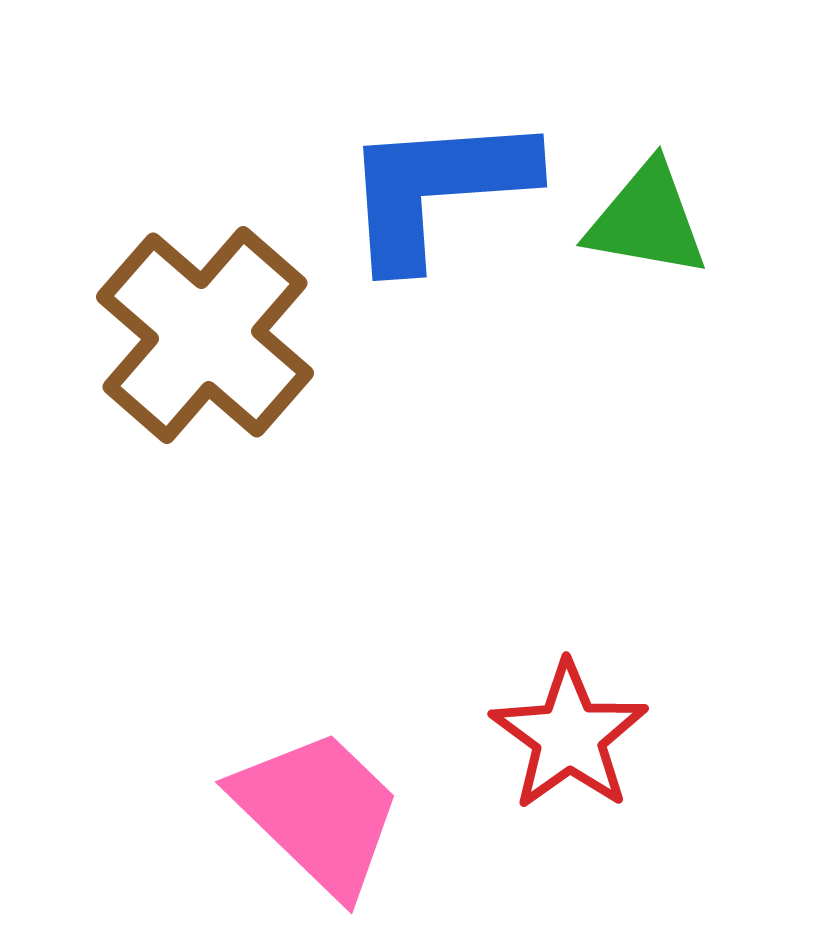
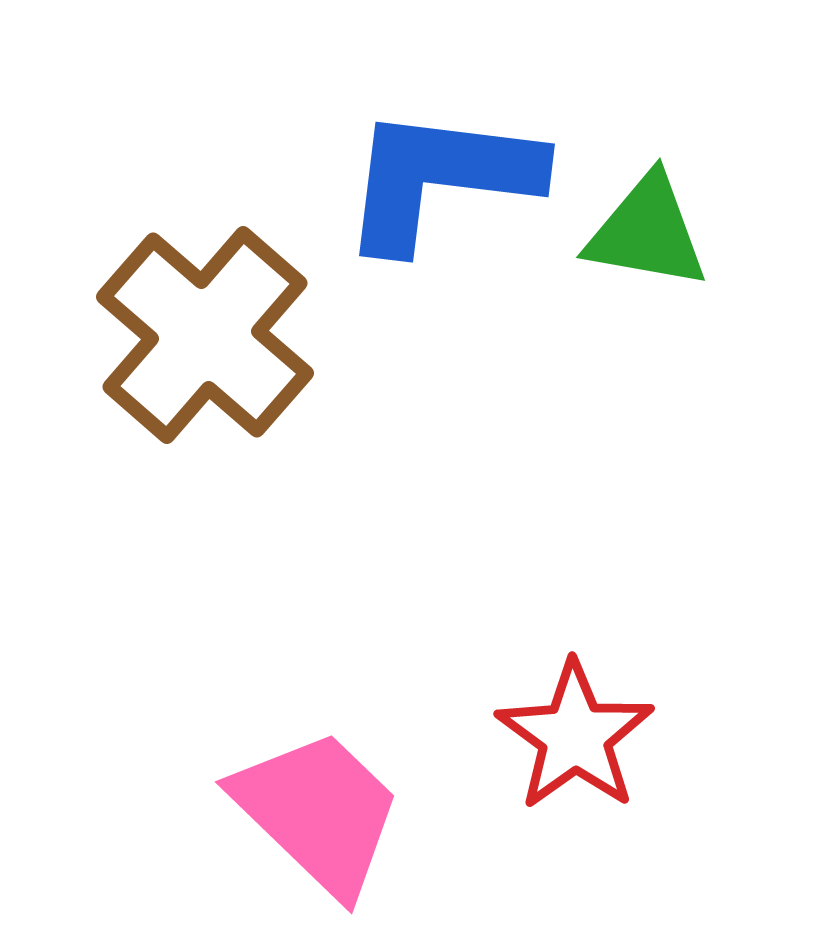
blue L-shape: moved 3 px right, 11 px up; rotated 11 degrees clockwise
green triangle: moved 12 px down
red star: moved 6 px right
